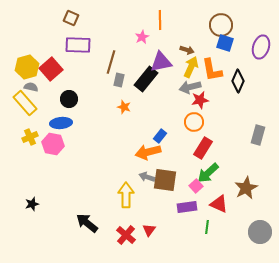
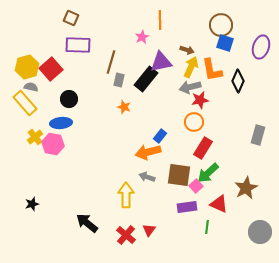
yellow cross at (30, 137): moved 5 px right; rotated 14 degrees counterclockwise
brown square at (165, 180): moved 14 px right, 5 px up
